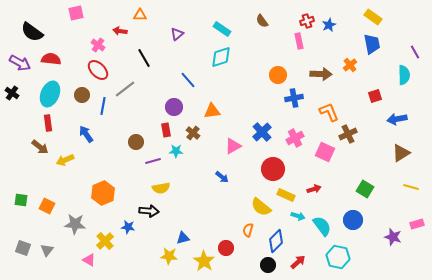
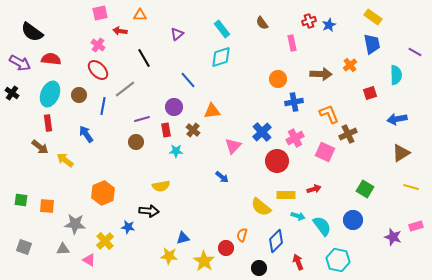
pink square at (76, 13): moved 24 px right
brown semicircle at (262, 21): moved 2 px down
red cross at (307, 21): moved 2 px right
cyan rectangle at (222, 29): rotated 18 degrees clockwise
pink rectangle at (299, 41): moved 7 px left, 2 px down
purple line at (415, 52): rotated 32 degrees counterclockwise
orange circle at (278, 75): moved 4 px down
cyan semicircle at (404, 75): moved 8 px left
brown circle at (82, 95): moved 3 px left
red square at (375, 96): moved 5 px left, 3 px up
blue cross at (294, 98): moved 4 px down
orange L-shape at (329, 112): moved 2 px down
brown cross at (193, 133): moved 3 px up
pink triangle at (233, 146): rotated 18 degrees counterclockwise
yellow arrow at (65, 160): rotated 60 degrees clockwise
purple line at (153, 161): moved 11 px left, 42 px up
red circle at (273, 169): moved 4 px right, 8 px up
yellow semicircle at (161, 188): moved 2 px up
yellow rectangle at (286, 195): rotated 24 degrees counterclockwise
orange square at (47, 206): rotated 21 degrees counterclockwise
pink rectangle at (417, 224): moved 1 px left, 2 px down
orange semicircle at (248, 230): moved 6 px left, 5 px down
gray square at (23, 248): moved 1 px right, 1 px up
gray triangle at (47, 250): moved 16 px right, 1 px up; rotated 48 degrees clockwise
cyan hexagon at (338, 257): moved 3 px down
red arrow at (298, 262): rotated 70 degrees counterclockwise
black circle at (268, 265): moved 9 px left, 3 px down
